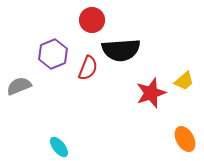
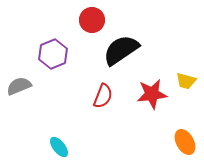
black semicircle: rotated 150 degrees clockwise
red semicircle: moved 15 px right, 28 px down
yellow trapezoid: moved 2 px right; rotated 55 degrees clockwise
red star: moved 1 px right, 1 px down; rotated 12 degrees clockwise
orange ellipse: moved 3 px down
